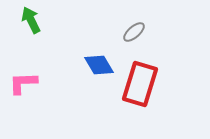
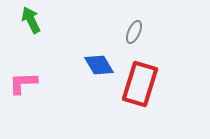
gray ellipse: rotated 25 degrees counterclockwise
